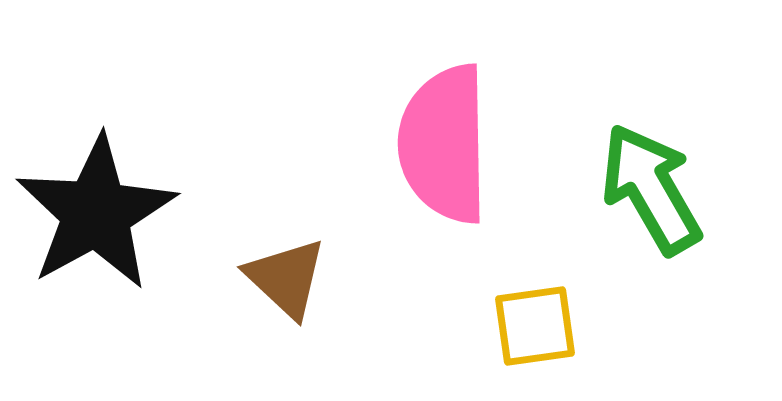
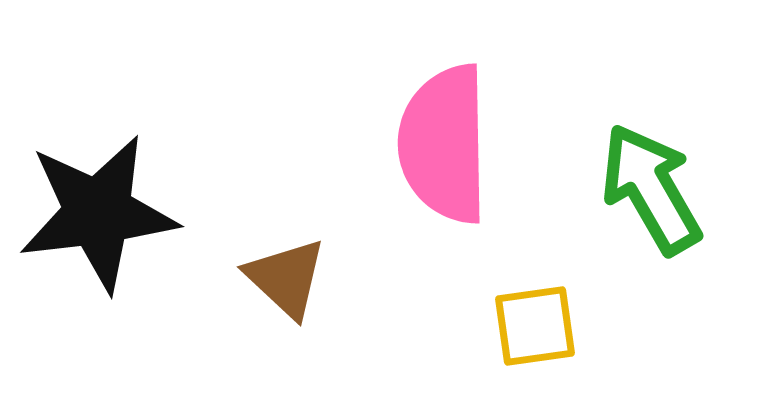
black star: moved 2 px right; rotated 22 degrees clockwise
